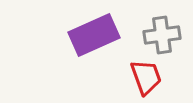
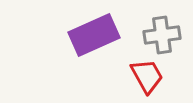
red trapezoid: moved 1 px right, 1 px up; rotated 9 degrees counterclockwise
